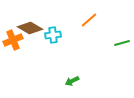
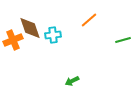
brown diamond: rotated 40 degrees clockwise
green line: moved 1 px right, 3 px up
